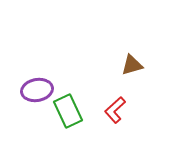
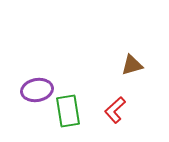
green rectangle: rotated 16 degrees clockwise
